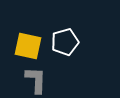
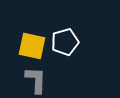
yellow square: moved 4 px right
